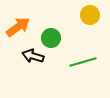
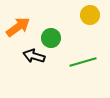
black arrow: moved 1 px right
